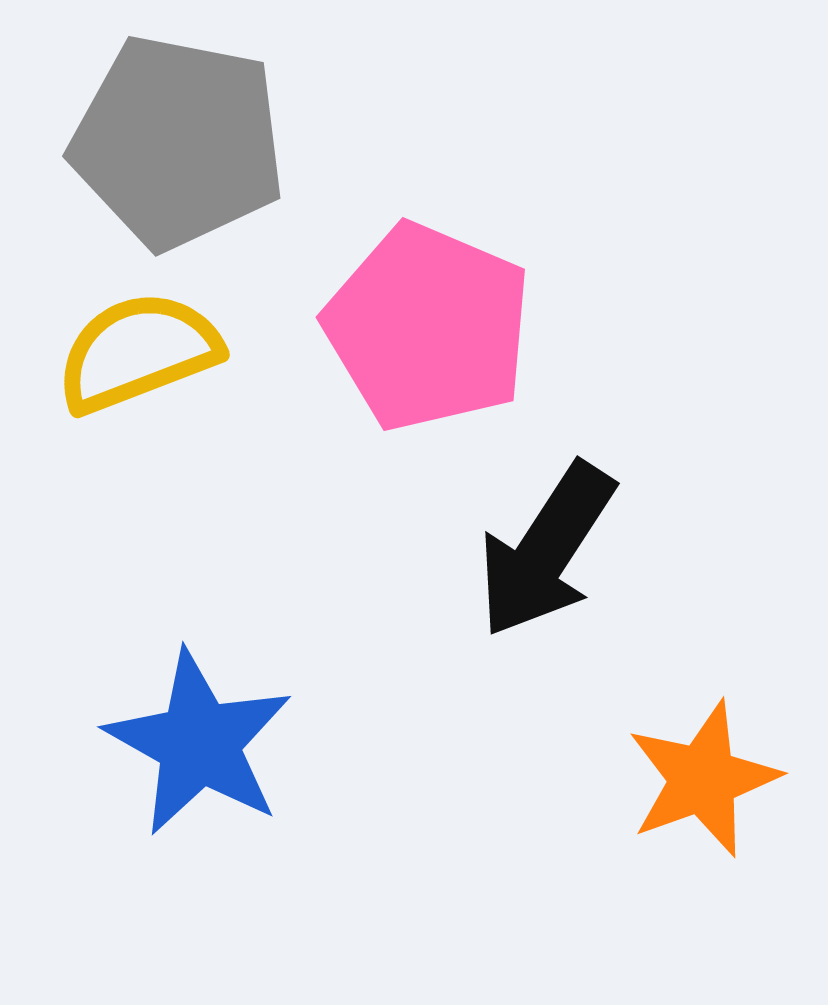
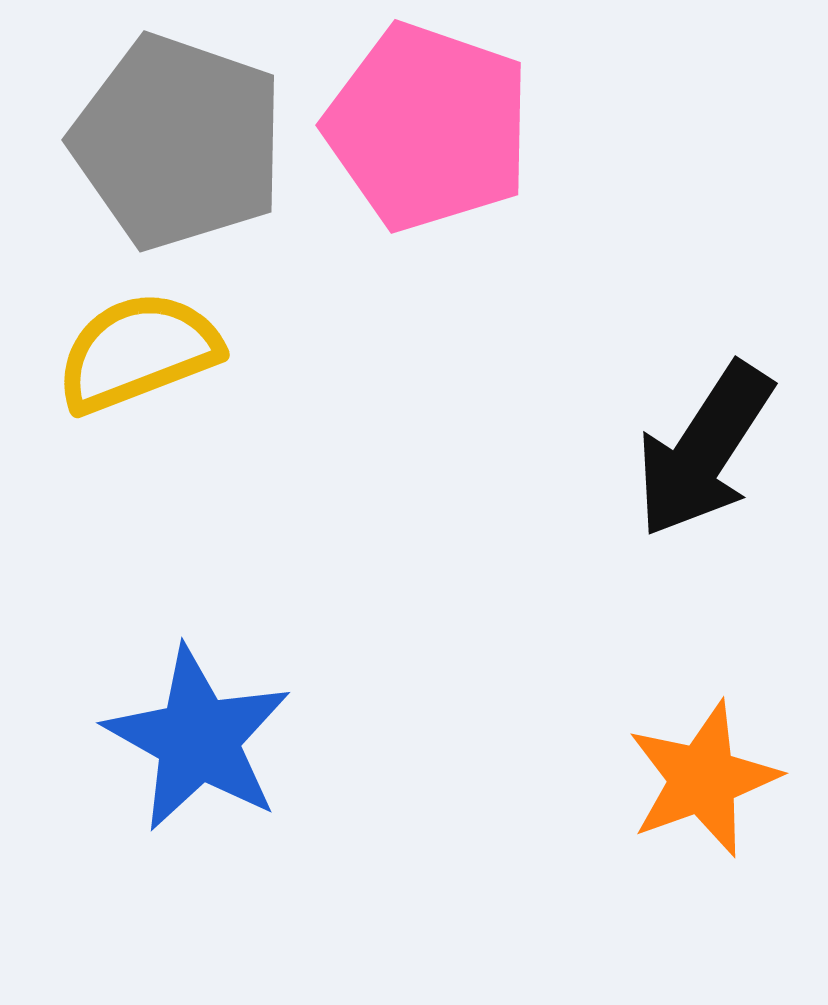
gray pentagon: rotated 8 degrees clockwise
pink pentagon: moved 200 px up; rotated 4 degrees counterclockwise
black arrow: moved 158 px right, 100 px up
blue star: moved 1 px left, 4 px up
